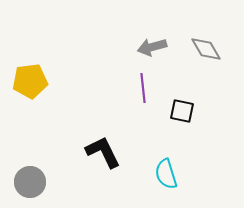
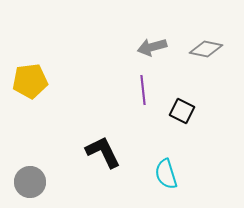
gray diamond: rotated 48 degrees counterclockwise
purple line: moved 2 px down
black square: rotated 15 degrees clockwise
